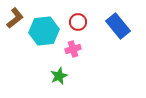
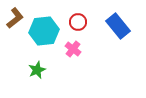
pink cross: rotated 35 degrees counterclockwise
green star: moved 22 px left, 6 px up
